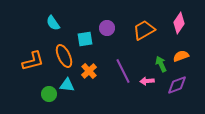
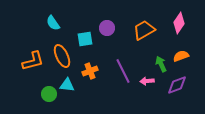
orange ellipse: moved 2 px left
orange cross: moved 1 px right; rotated 21 degrees clockwise
